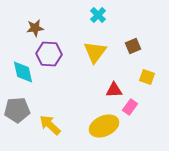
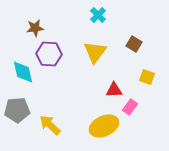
brown square: moved 1 px right, 2 px up; rotated 35 degrees counterclockwise
